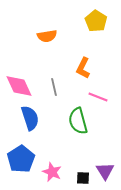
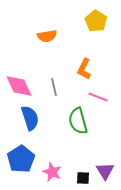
orange L-shape: moved 1 px right, 1 px down
